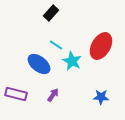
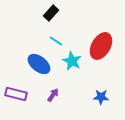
cyan line: moved 4 px up
